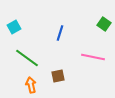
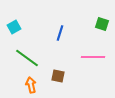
green square: moved 2 px left; rotated 16 degrees counterclockwise
pink line: rotated 10 degrees counterclockwise
brown square: rotated 24 degrees clockwise
